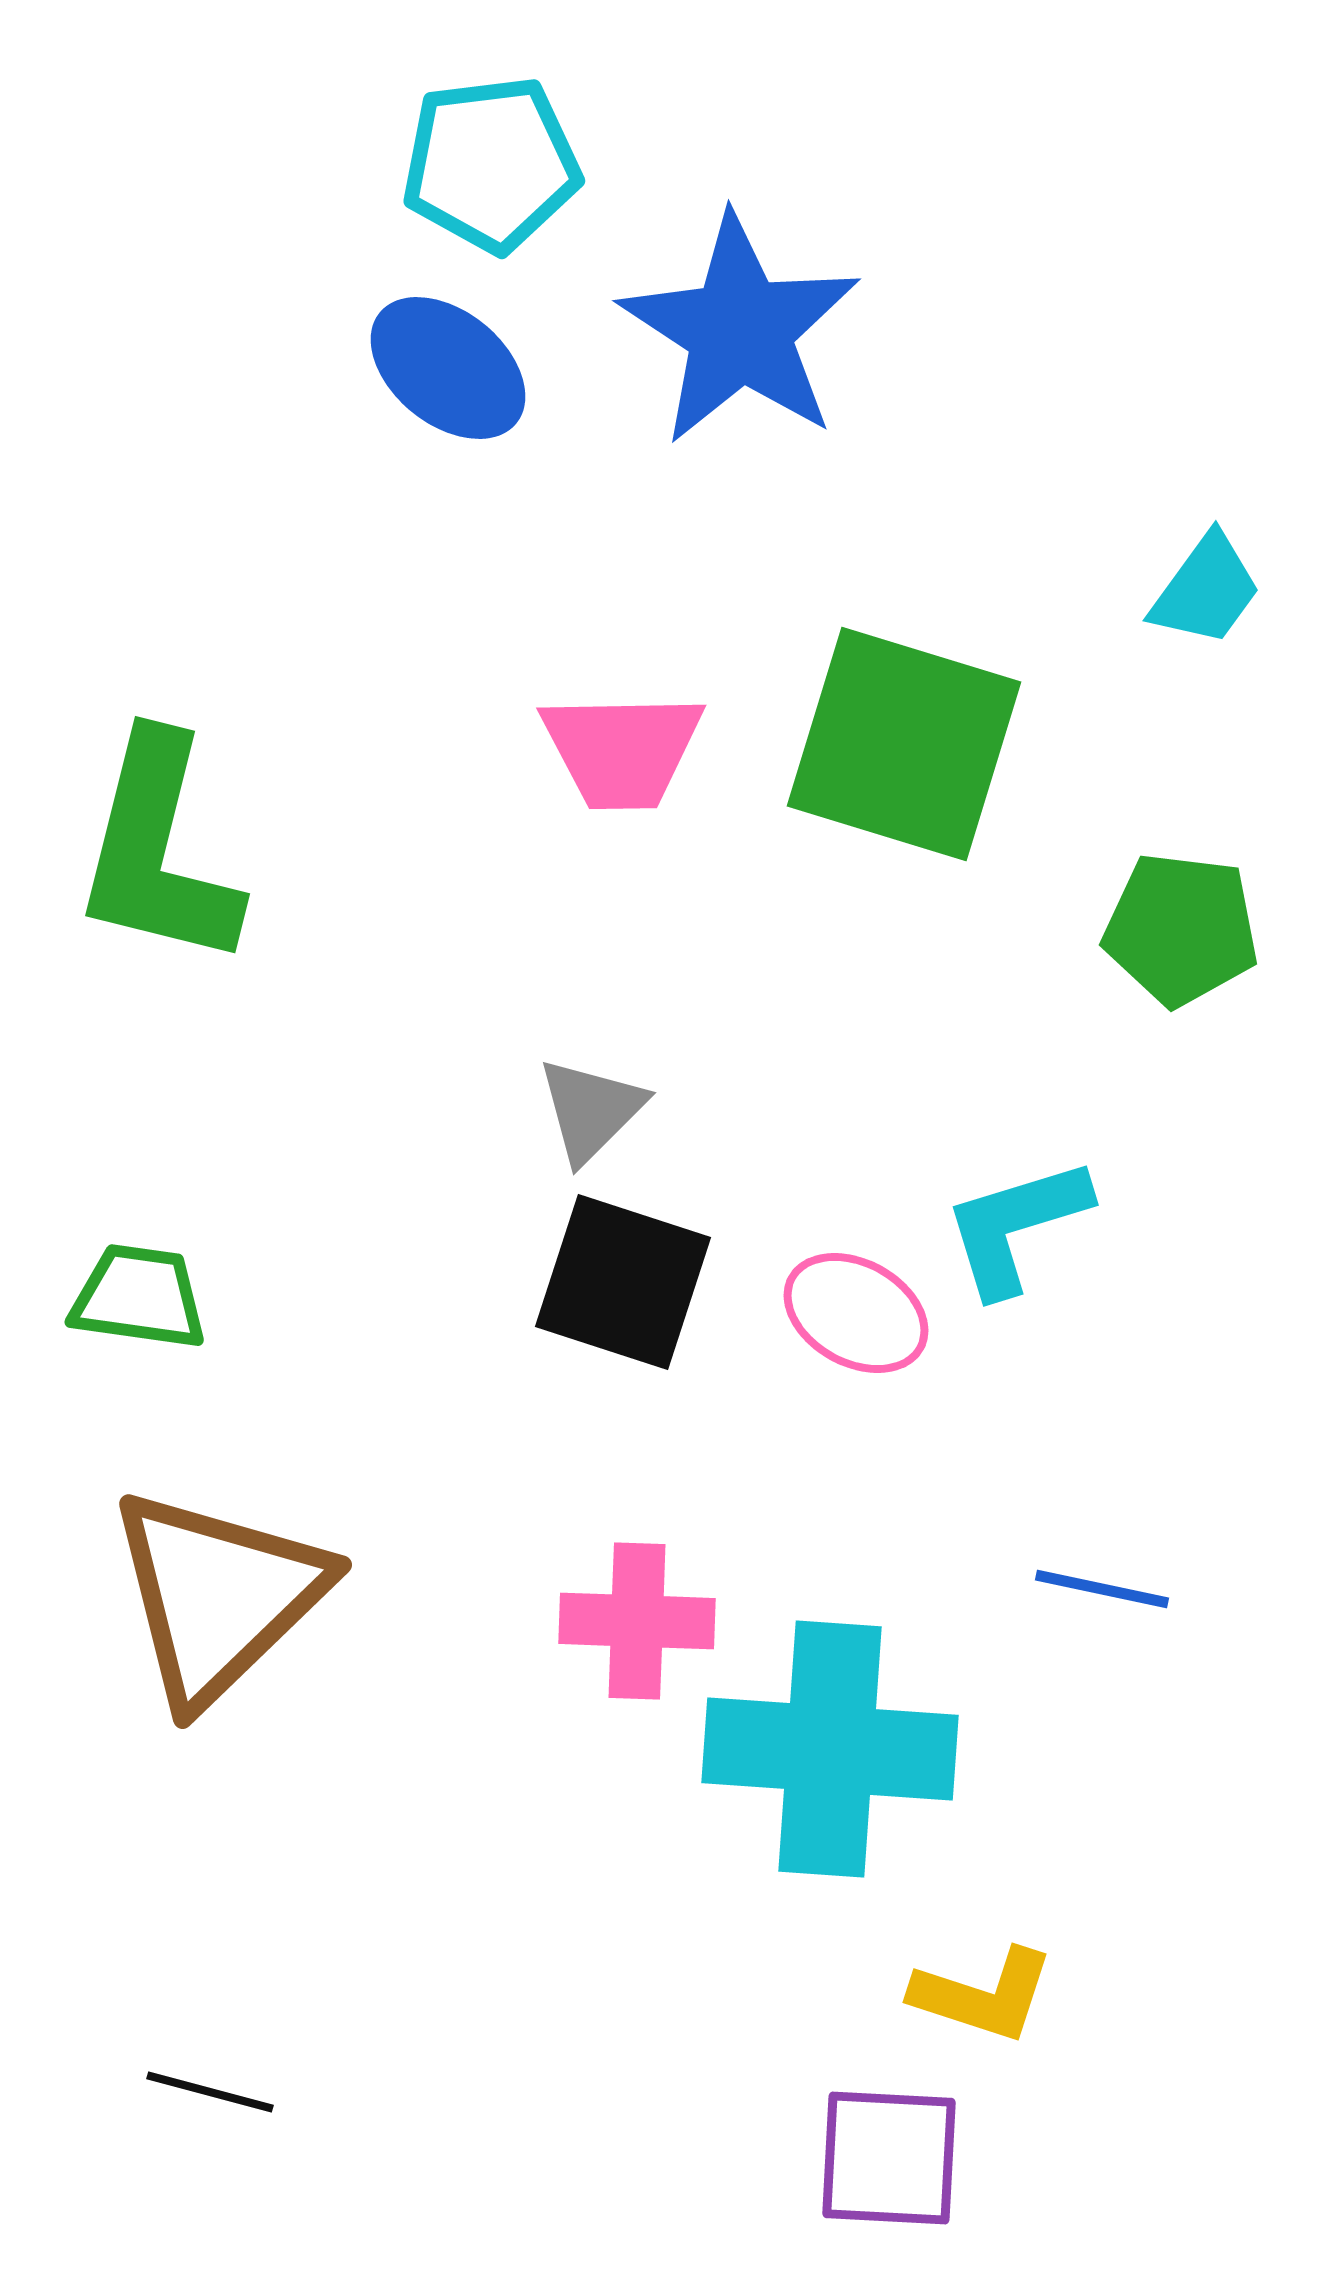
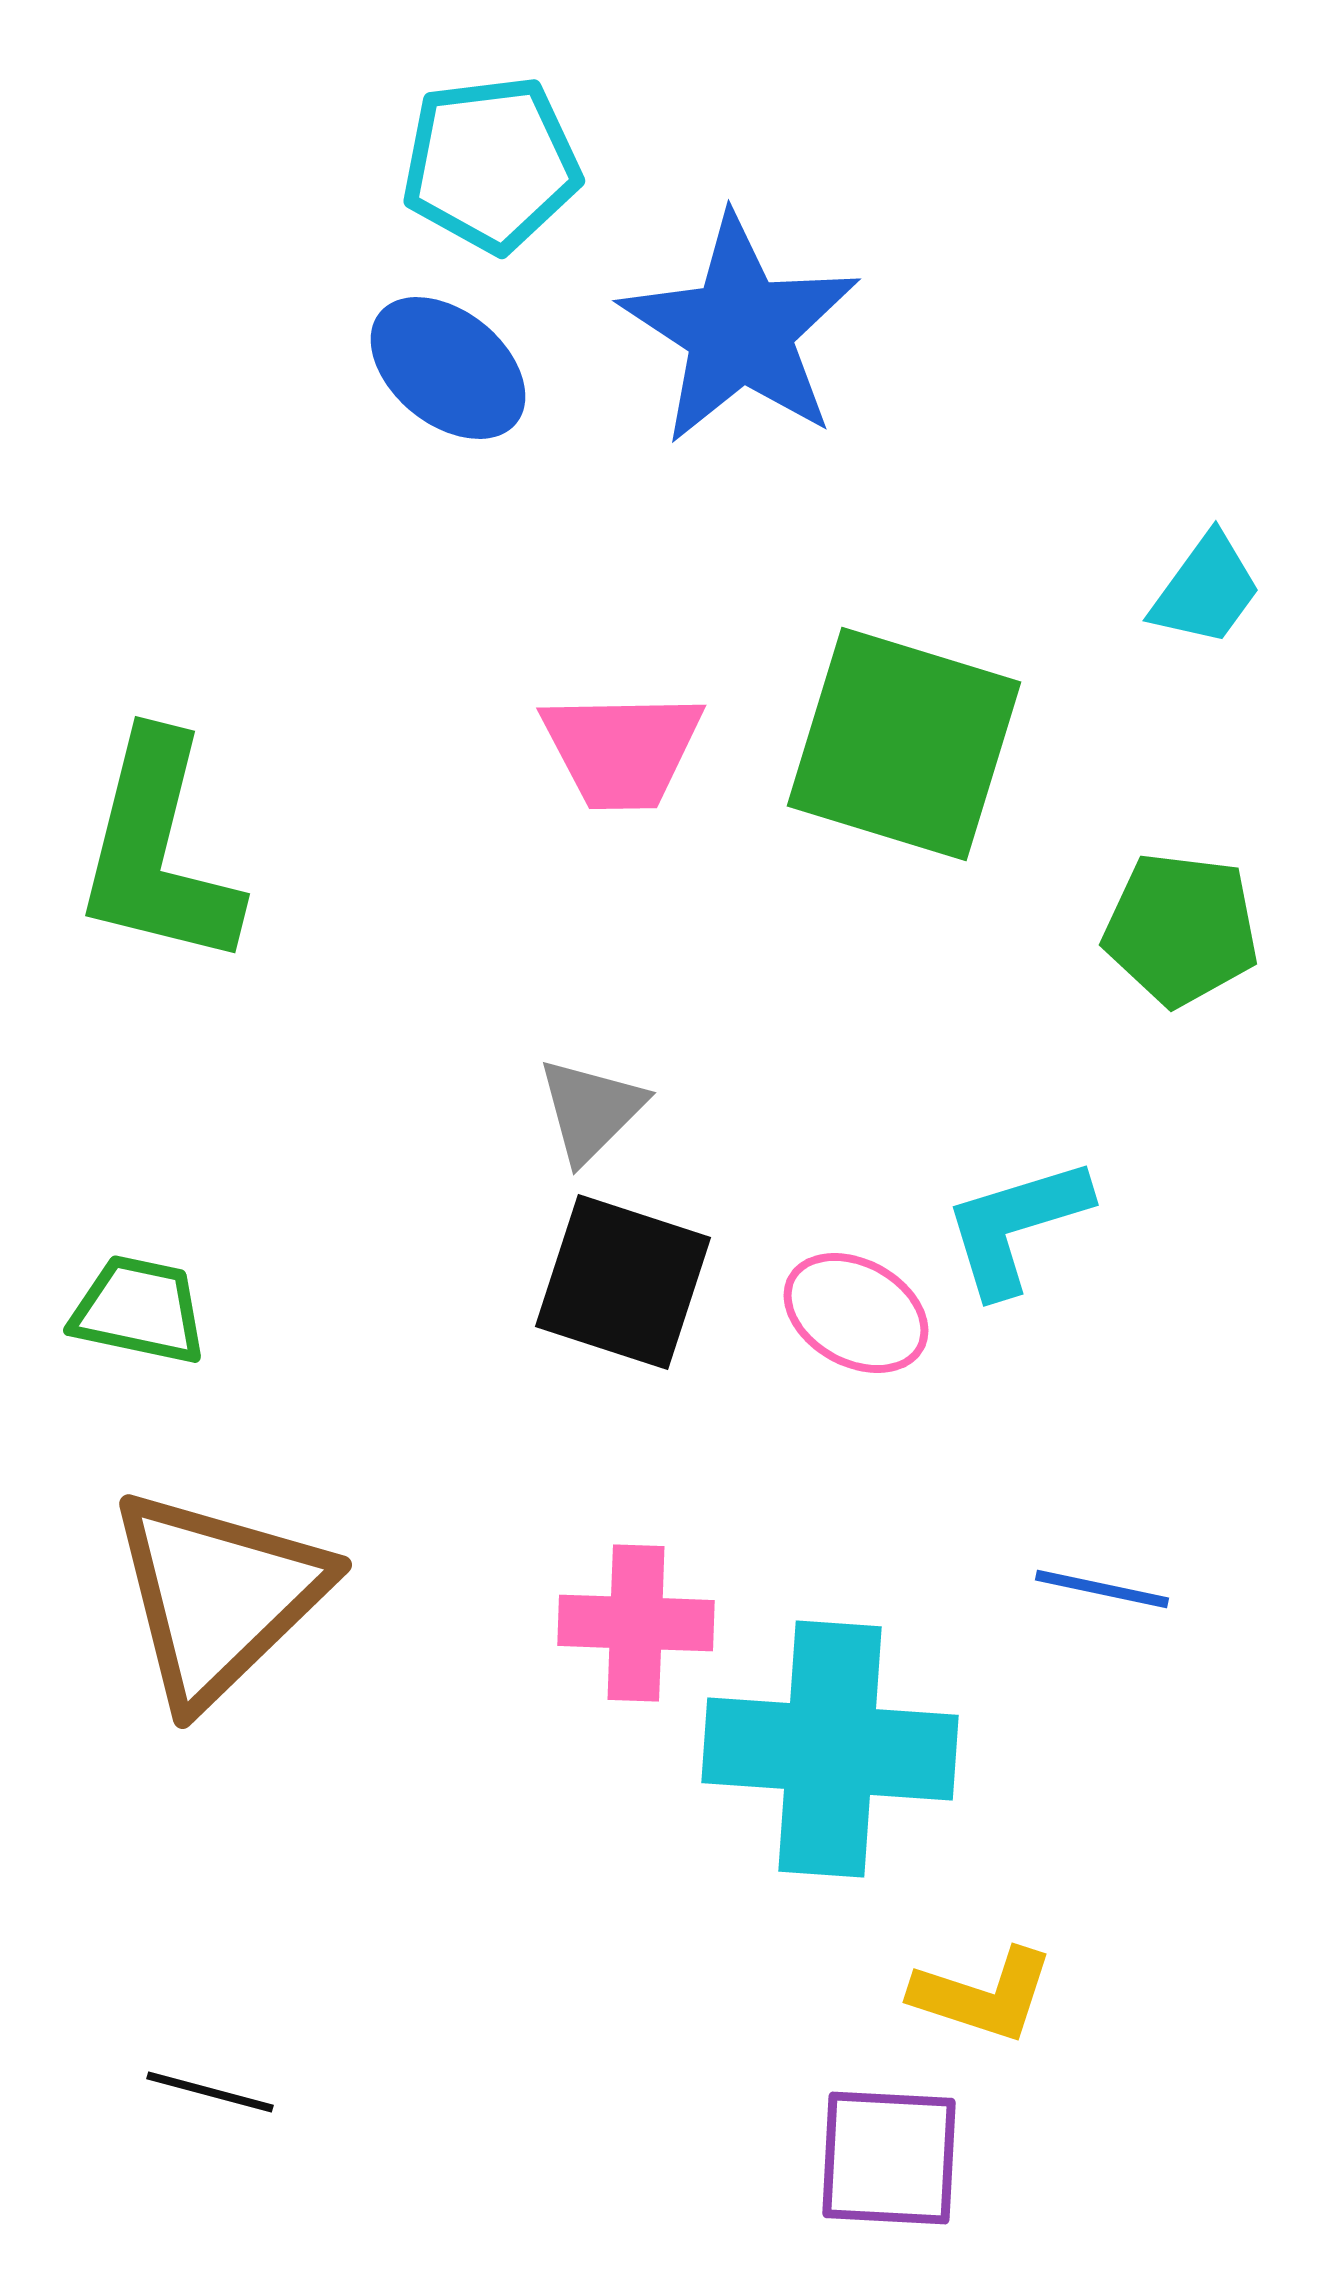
green trapezoid: moved 13 px down; rotated 4 degrees clockwise
pink cross: moved 1 px left, 2 px down
